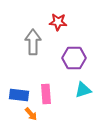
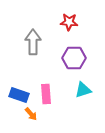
red star: moved 11 px right
blue rectangle: rotated 12 degrees clockwise
